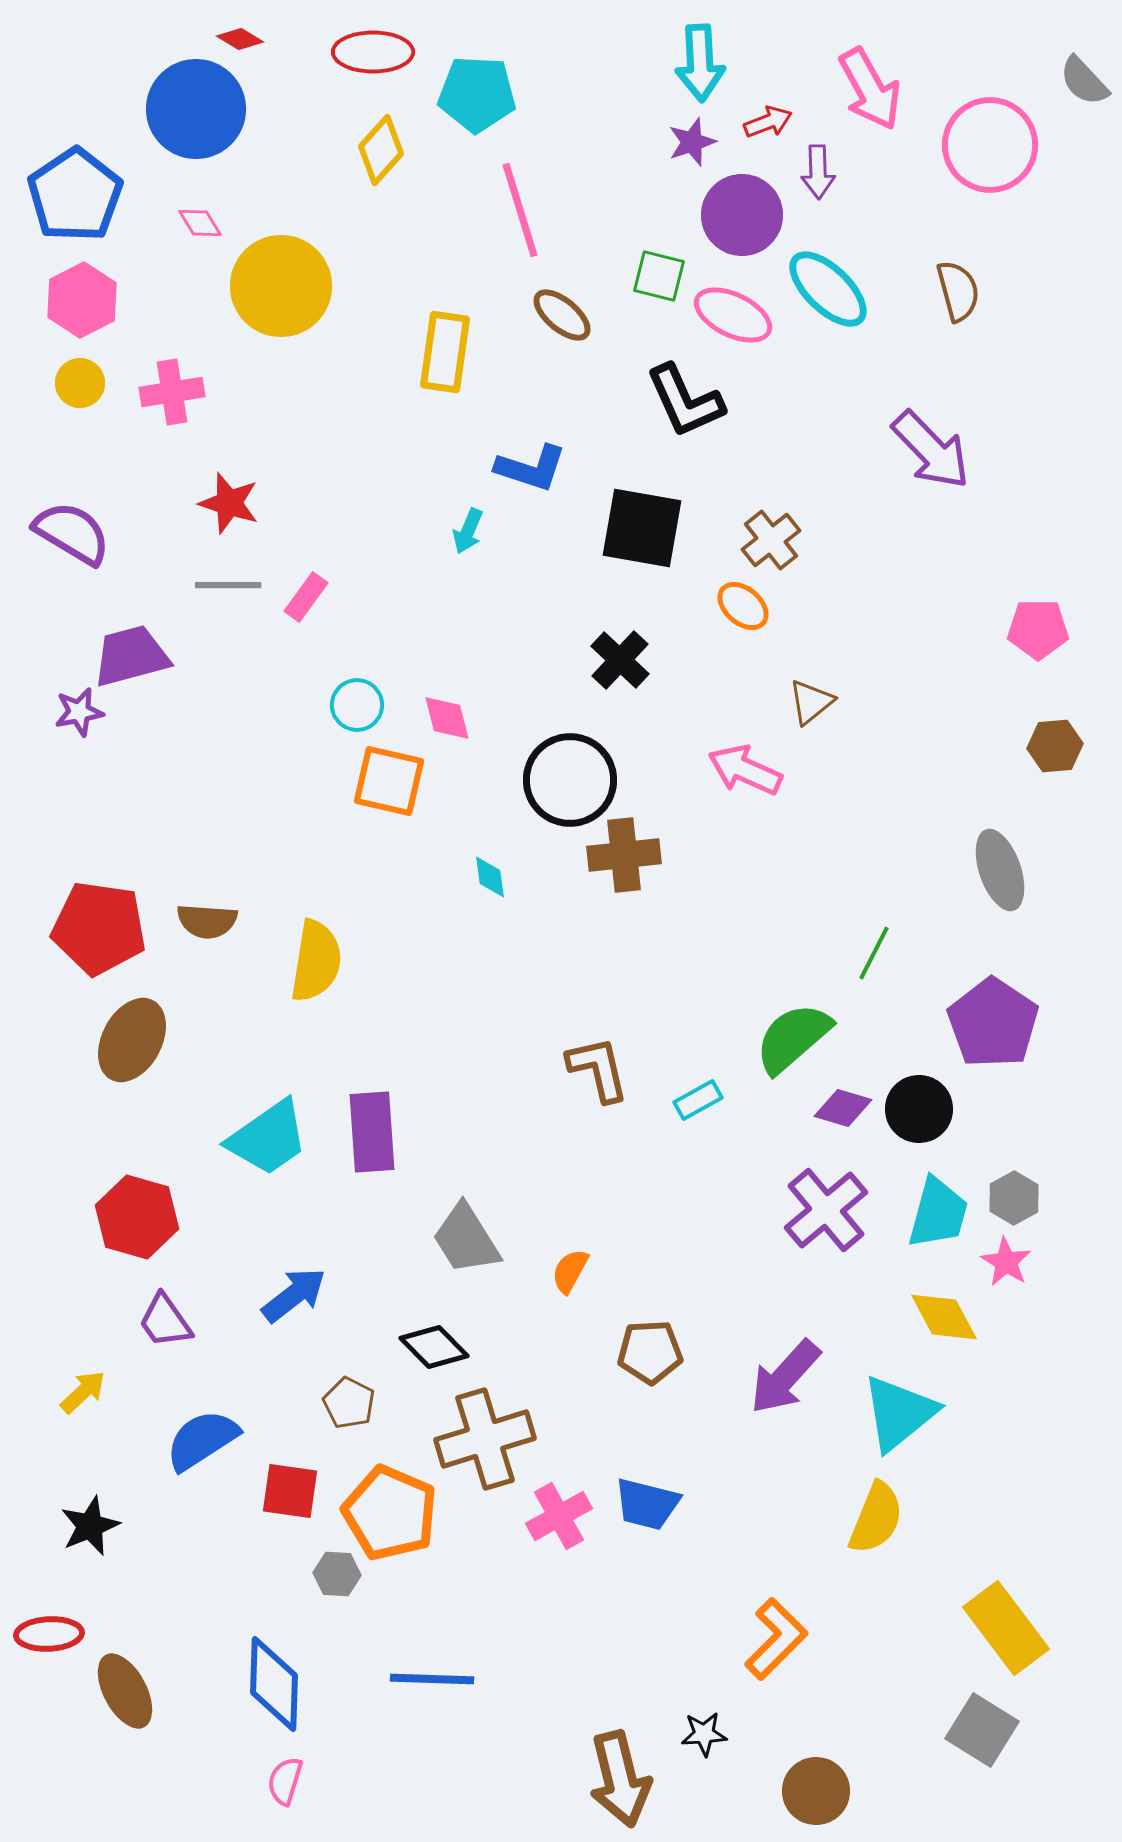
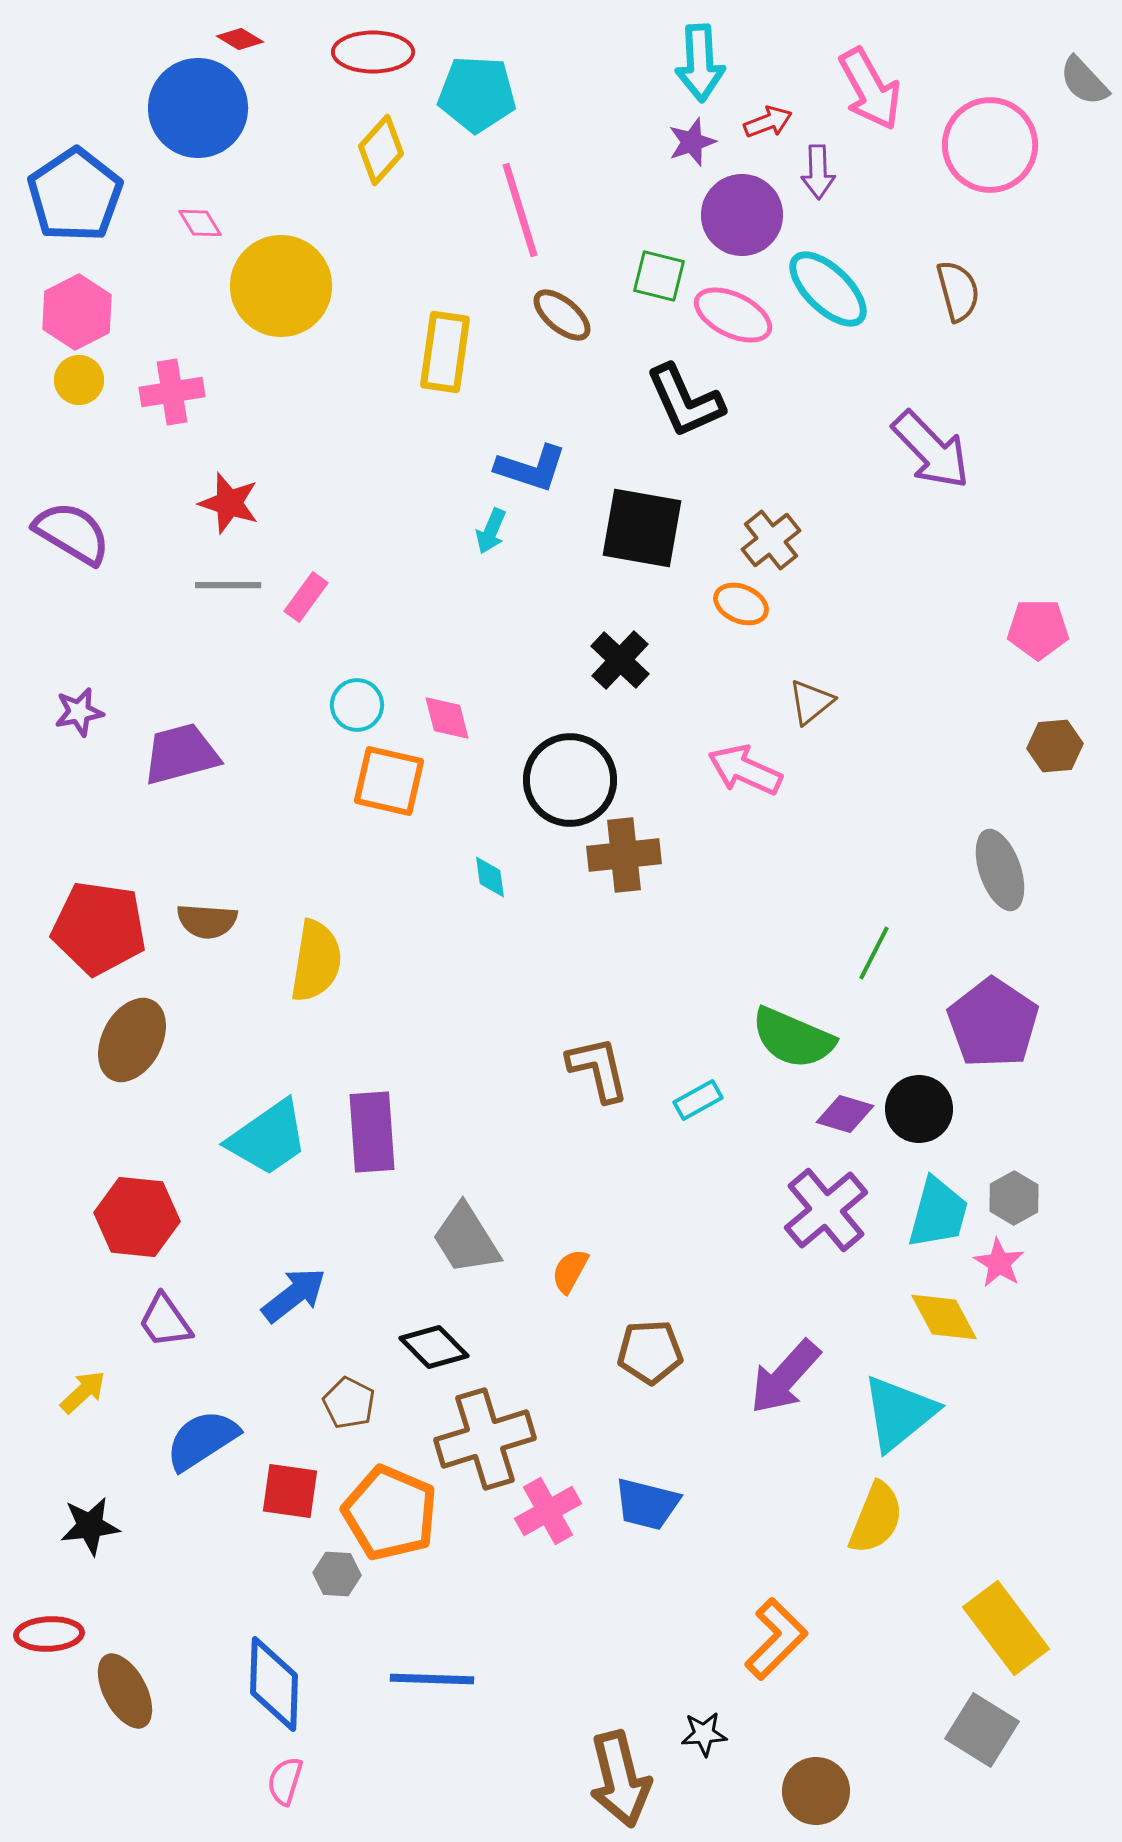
blue circle at (196, 109): moved 2 px right, 1 px up
pink hexagon at (82, 300): moved 5 px left, 12 px down
yellow circle at (80, 383): moved 1 px left, 3 px up
cyan arrow at (468, 531): moved 23 px right
orange ellipse at (743, 606): moved 2 px left, 2 px up; rotated 18 degrees counterclockwise
purple trapezoid at (131, 656): moved 50 px right, 98 px down
green semicircle at (793, 1038): rotated 116 degrees counterclockwise
purple diamond at (843, 1108): moved 2 px right, 6 px down
red hexagon at (137, 1217): rotated 10 degrees counterclockwise
pink star at (1006, 1262): moved 7 px left, 1 px down
pink cross at (559, 1516): moved 11 px left, 5 px up
black star at (90, 1526): rotated 16 degrees clockwise
